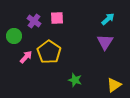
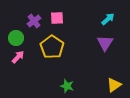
purple cross: rotated 16 degrees clockwise
green circle: moved 2 px right, 2 px down
purple triangle: moved 1 px down
yellow pentagon: moved 3 px right, 5 px up
pink arrow: moved 8 px left
green star: moved 8 px left, 6 px down
